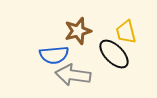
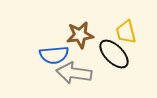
brown star: moved 2 px right, 4 px down; rotated 8 degrees clockwise
gray arrow: moved 1 px right, 2 px up
